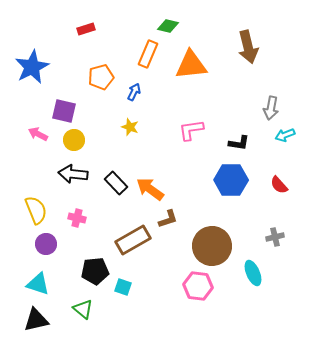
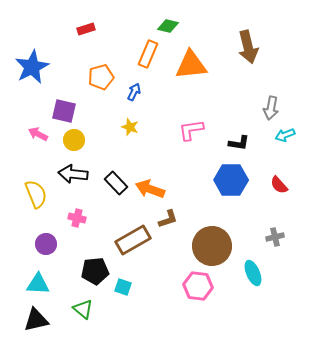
orange arrow: rotated 16 degrees counterclockwise
yellow semicircle: moved 16 px up
cyan triangle: rotated 15 degrees counterclockwise
